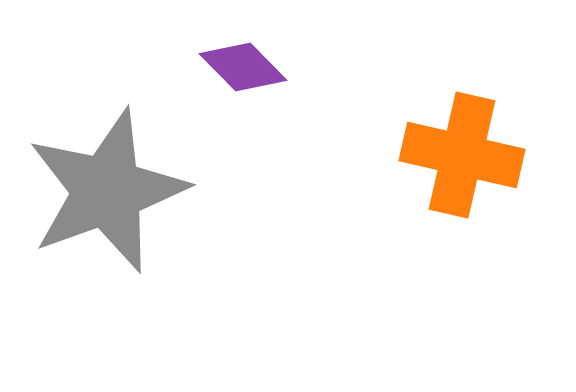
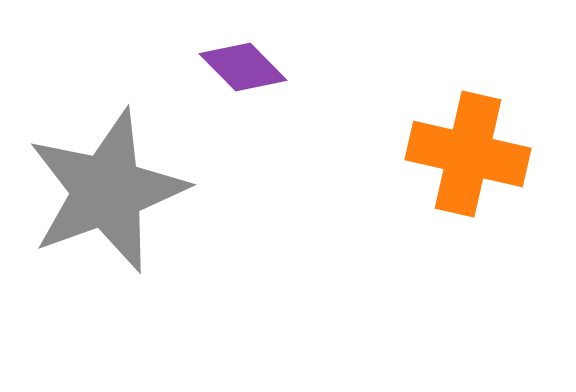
orange cross: moved 6 px right, 1 px up
